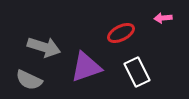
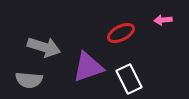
pink arrow: moved 2 px down
purple triangle: moved 2 px right
white rectangle: moved 8 px left, 7 px down
gray semicircle: rotated 20 degrees counterclockwise
